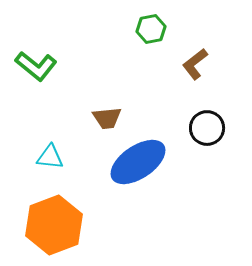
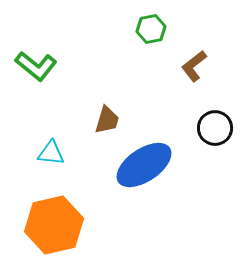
brown L-shape: moved 1 px left, 2 px down
brown trapezoid: moved 2 px down; rotated 68 degrees counterclockwise
black circle: moved 8 px right
cyan triangle: moved 1 px right, 4 px up
blue ellipse: moved 6 px right, 3 px down
orange hexagon: rotated 8 degrees clockwise
